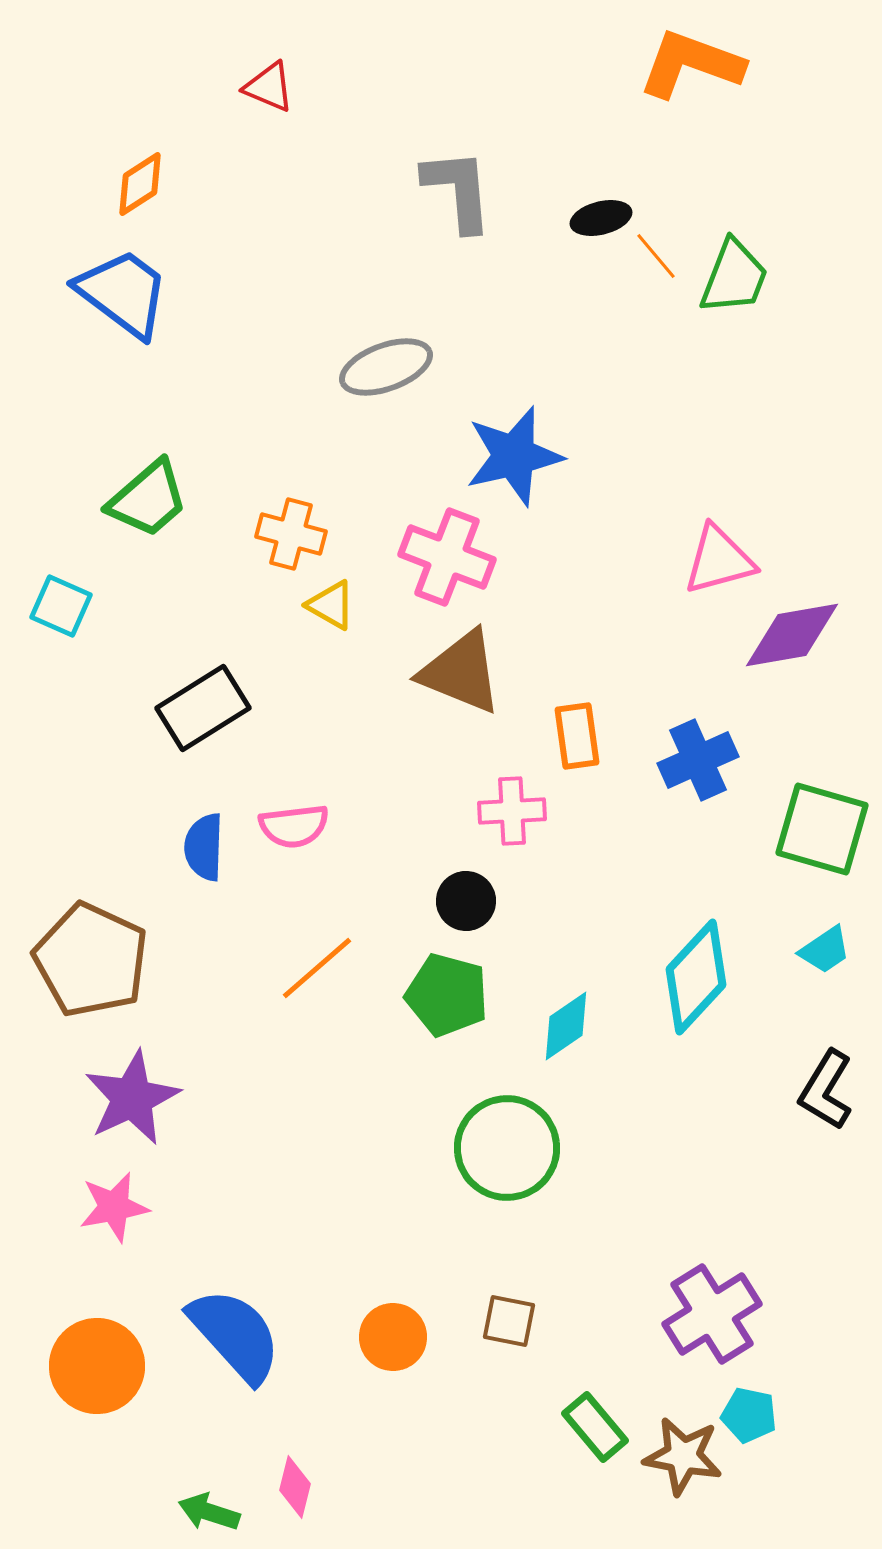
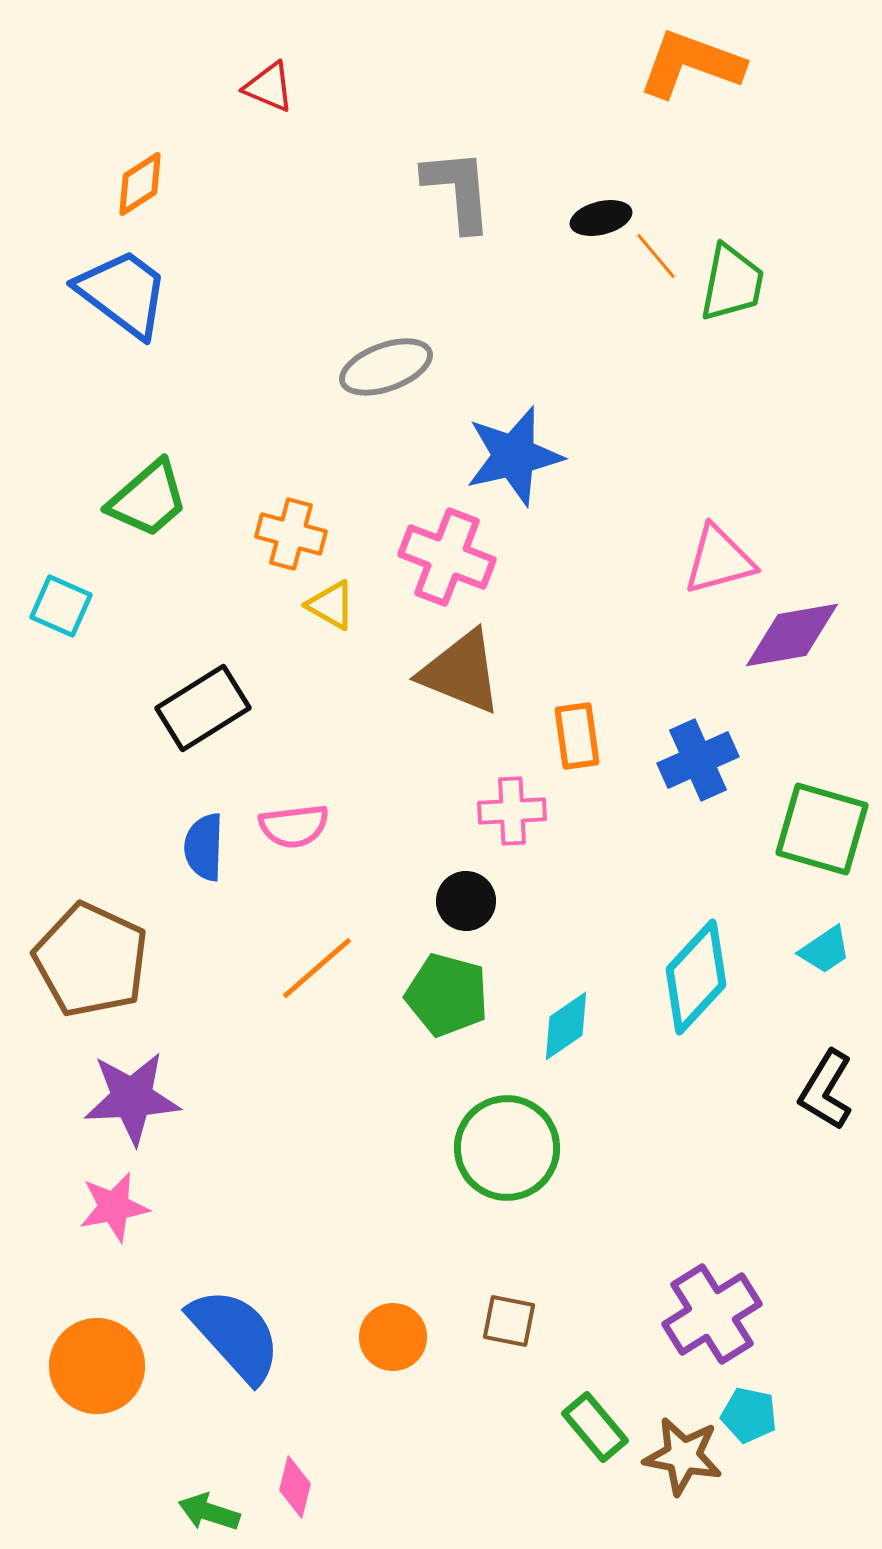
green trapezoid at (734, 277): moved 2 px left, 6 px down; rotated 10 degrees counterclockwise
purple star at (132, 1098): rotated 22 degrees clockwise
